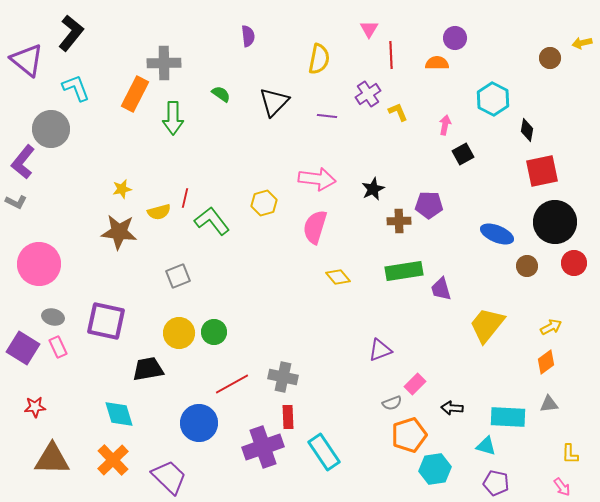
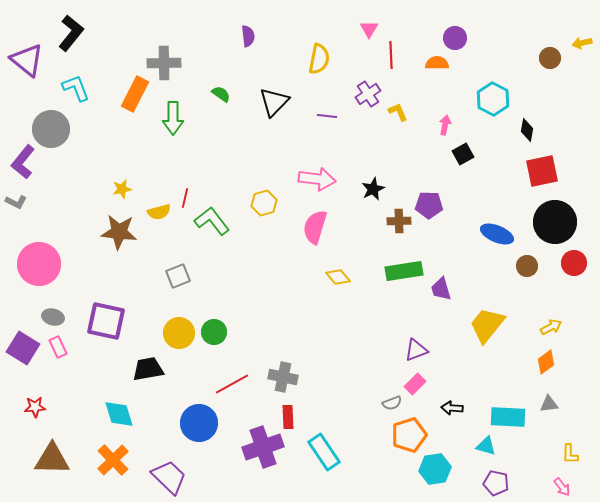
purple triangle at (380, 350): moved 36 px right
